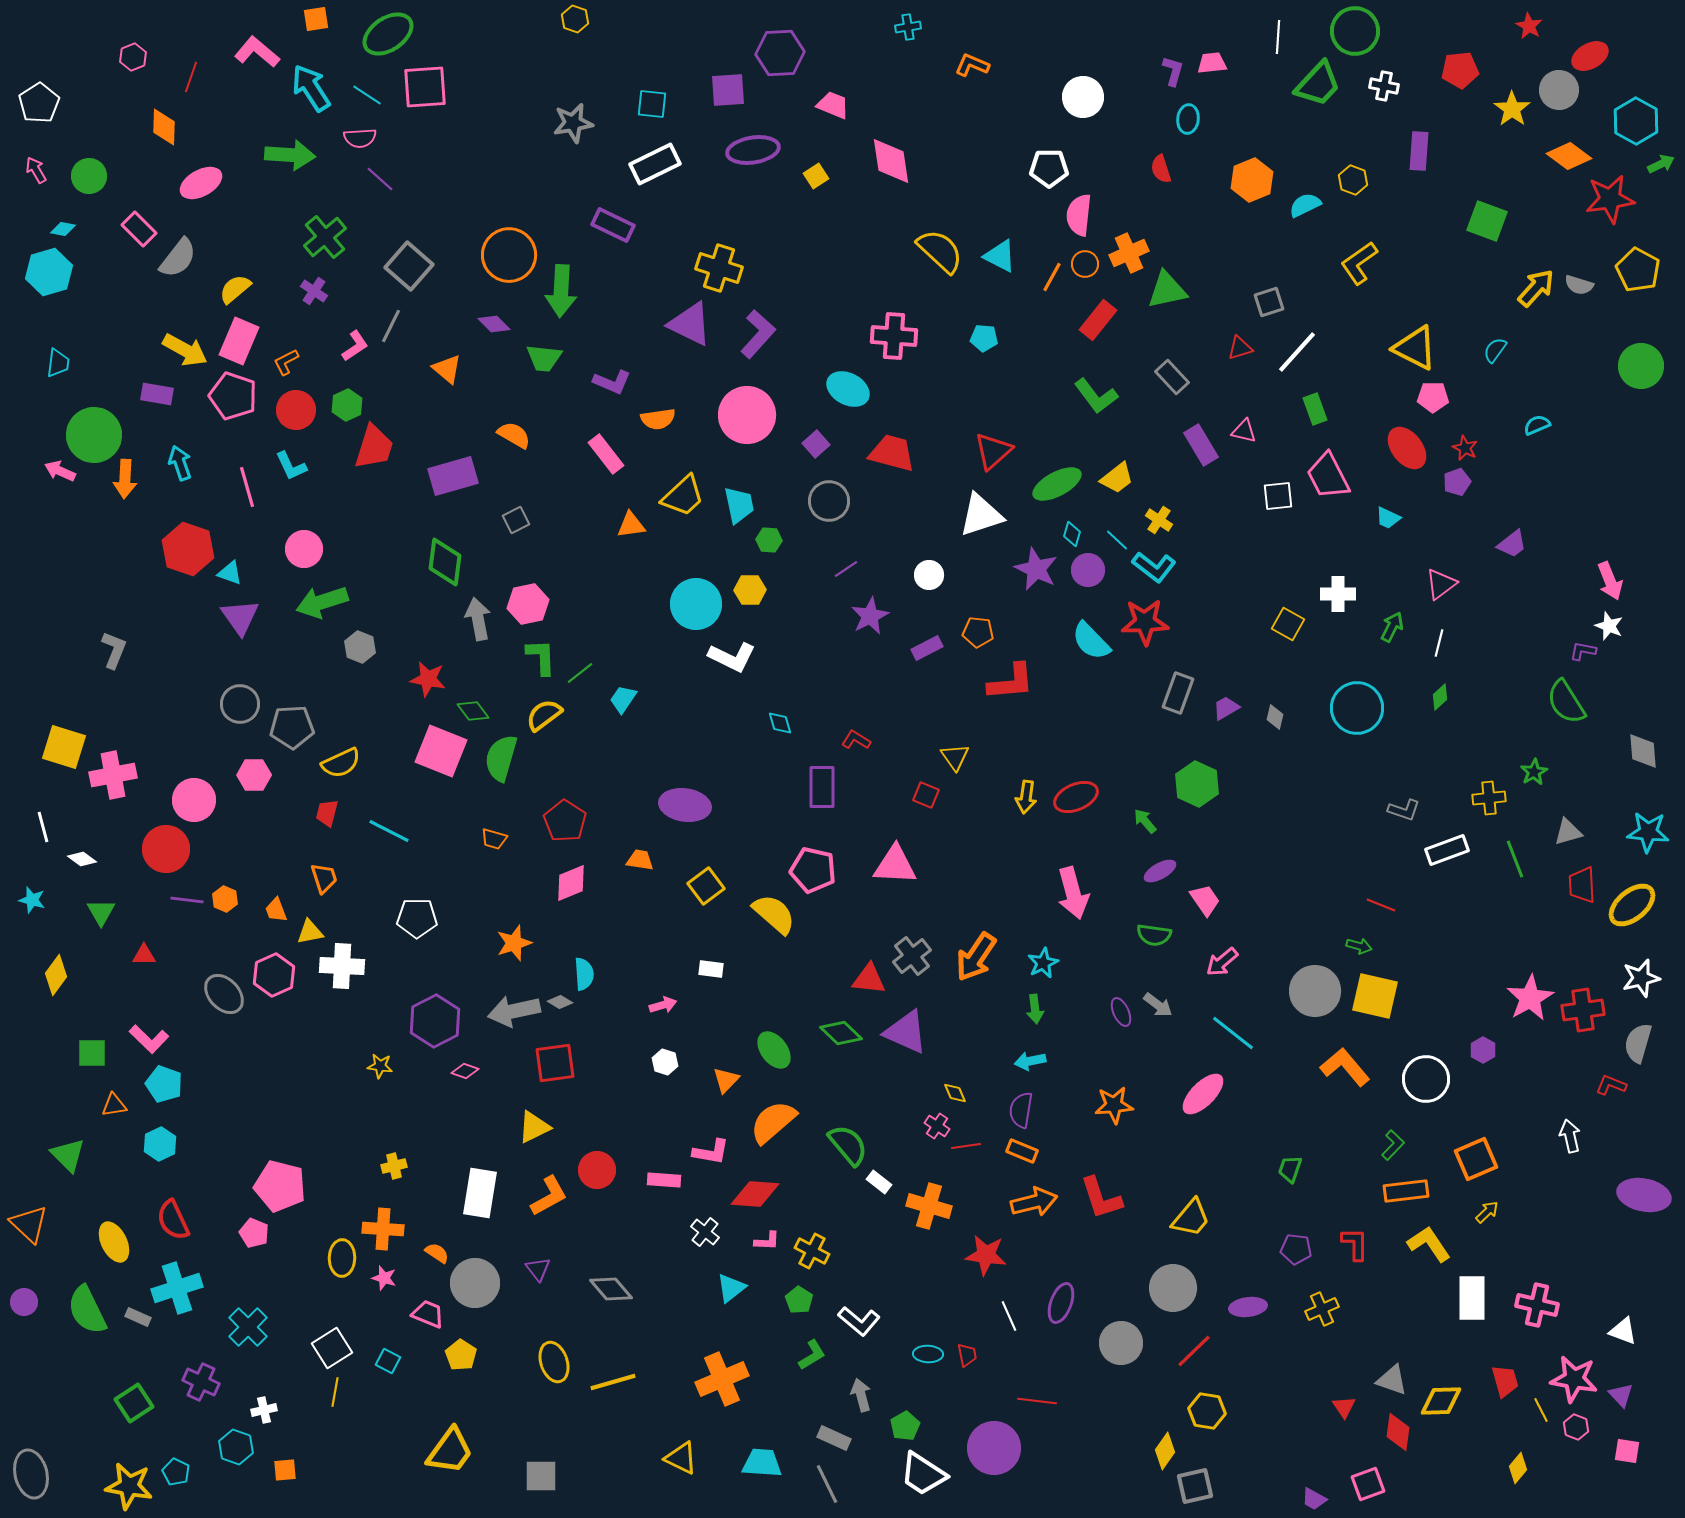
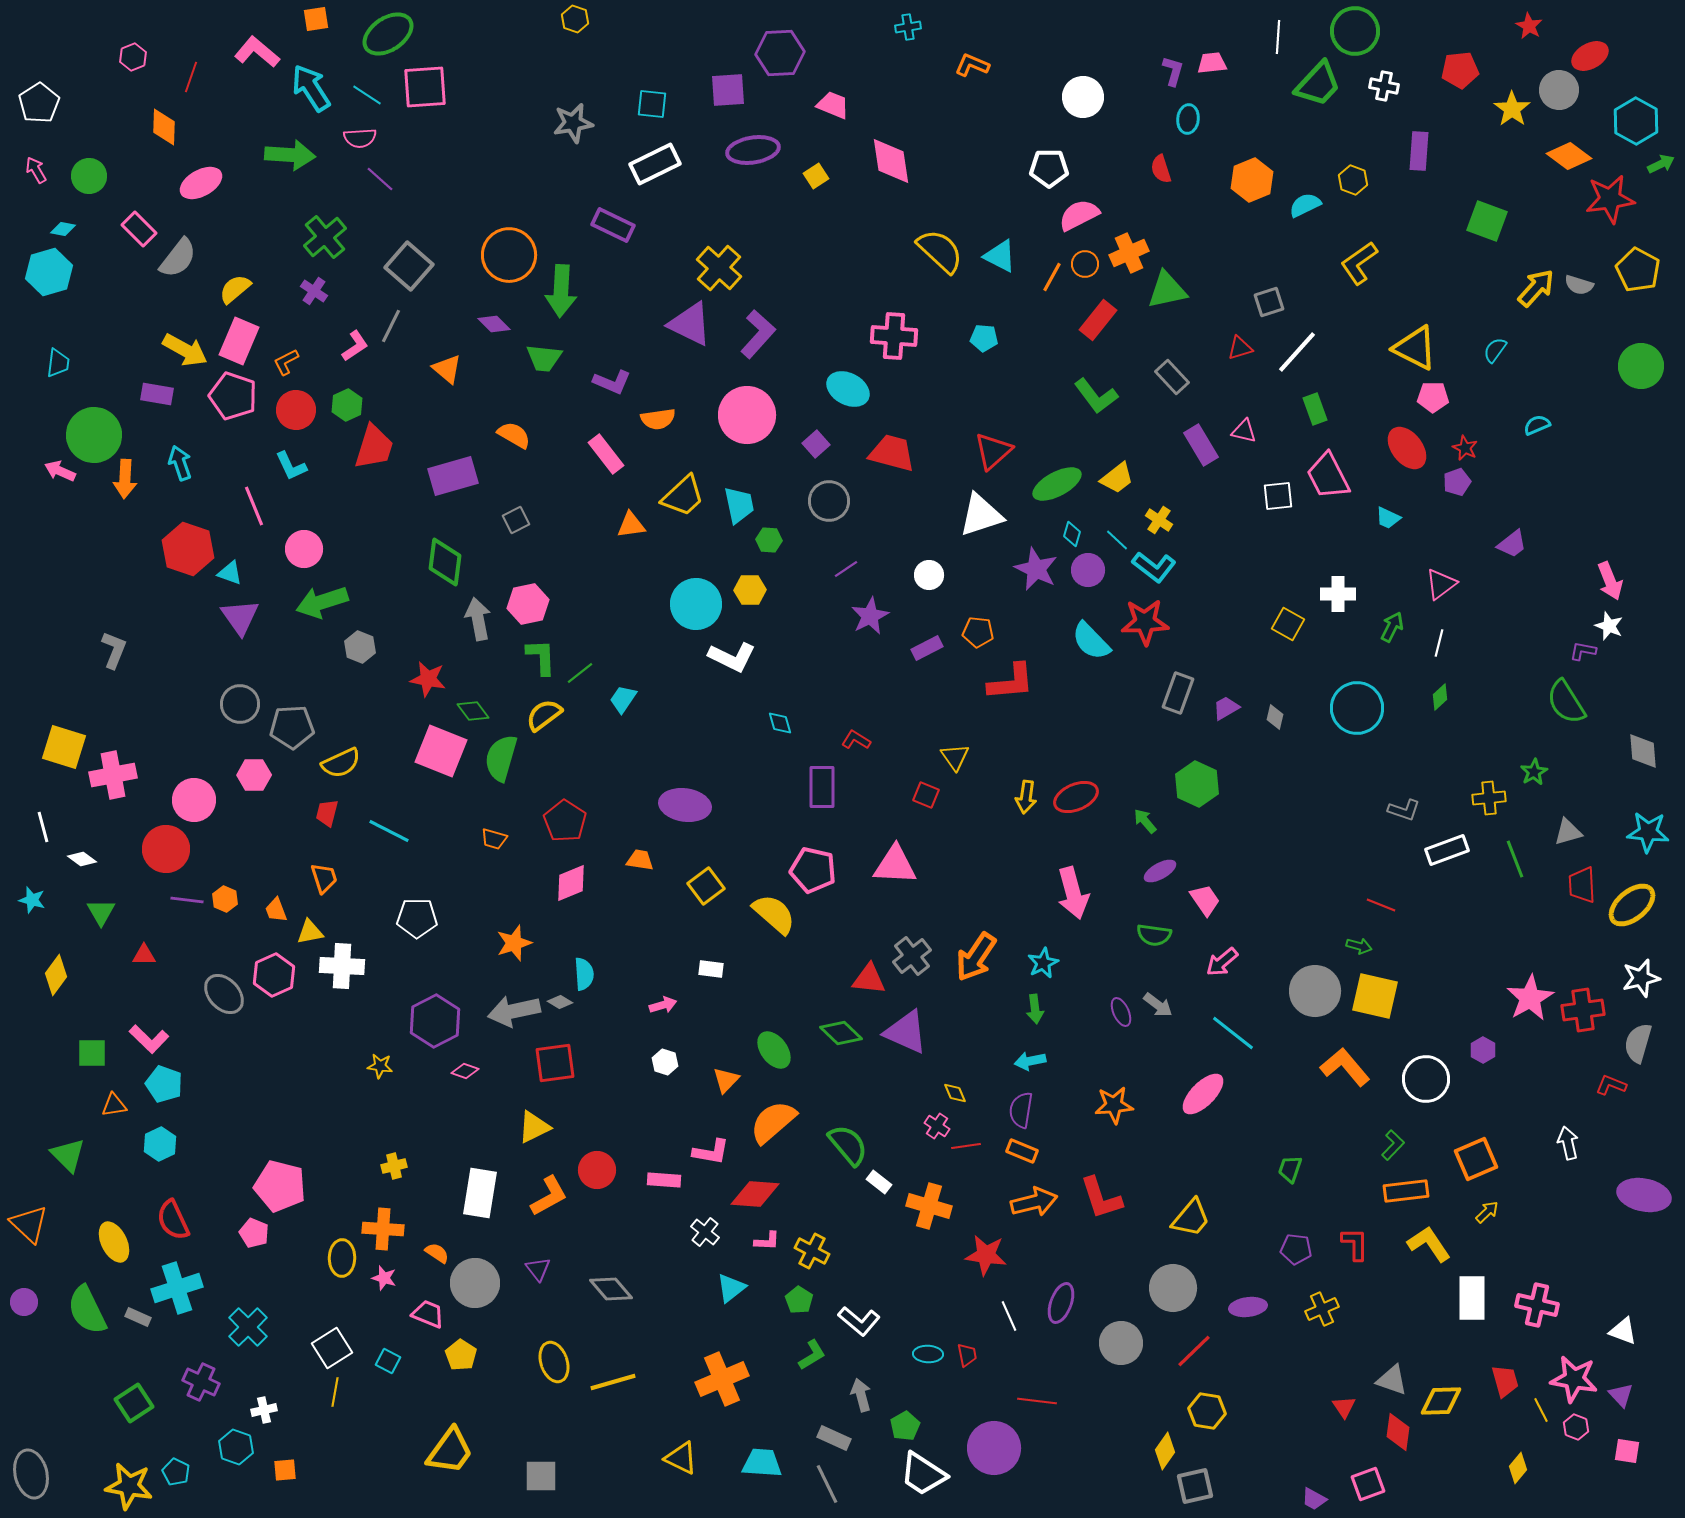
pink semicircle at (1079, 215): rotated 57 degrees clockwise
yellow cross at (719, 268): rotated 24 degrees clockwise
pink line at (247, 487): moved 7 px right, 19 px down; rotated 6 degrees counterclockwise
white arrow at (1570, 1136): moved 2 px left, 7 px down
